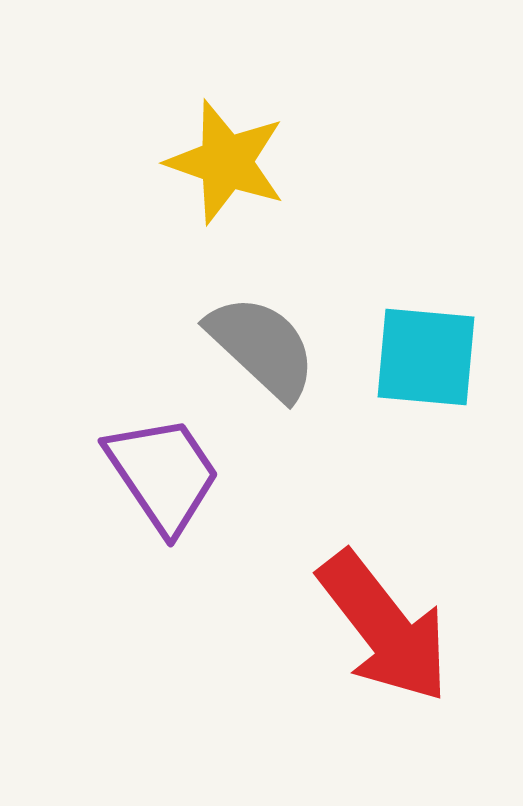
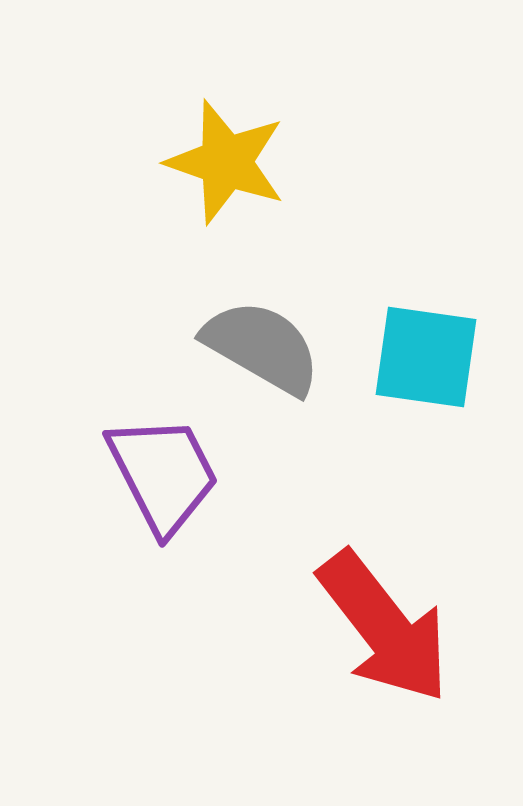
gray semicircle: rotated 13 degrees counterclockwise
cyan square: rotated 3 degrees clockwise
purple trapezoid: rotated 7 degrees clockwise
